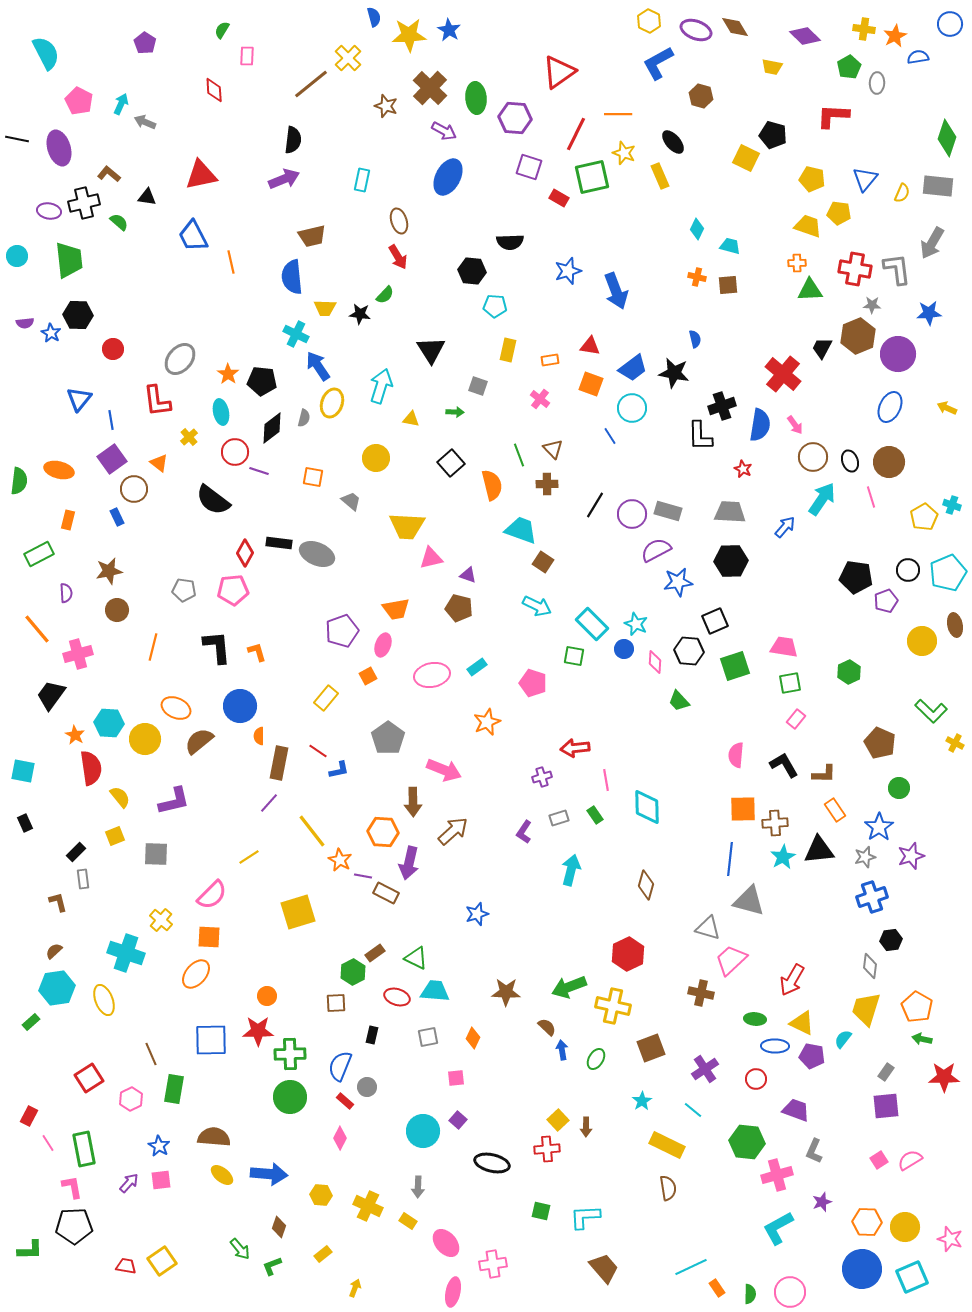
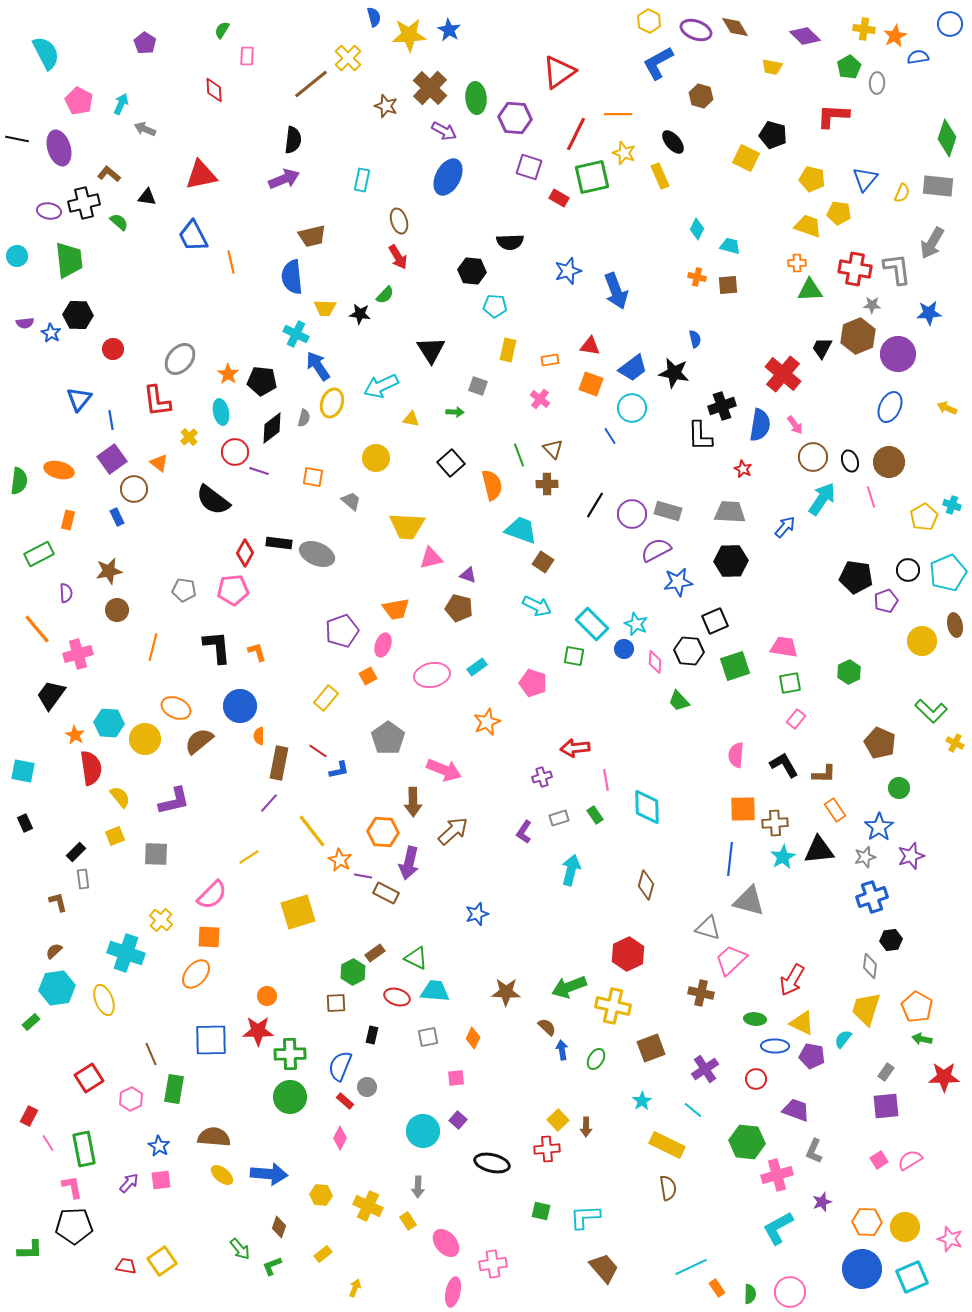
gray arrow at (145, 122): moved 7 px down
cyan arrow at (381, 386): rotated 132 degrees counterclockwise
yellow rectangle at (408, 1221): rotated 24 degrees clockwise
